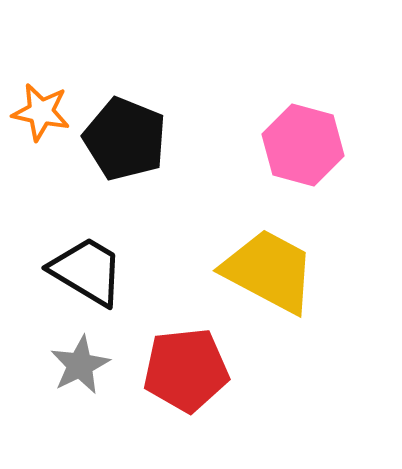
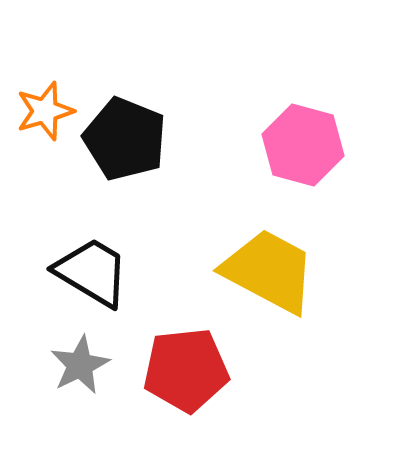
orange star: moved 4 px right, 1 px up; rotated 28 degrees counterclockwise
black trapezoid: moved 5 px right, 1 px down
